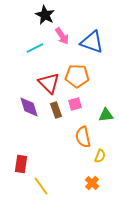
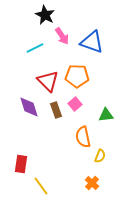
red triangle: moved 1 px left, 2 px up
pink square: rotated 24 degrees counterclockwise
